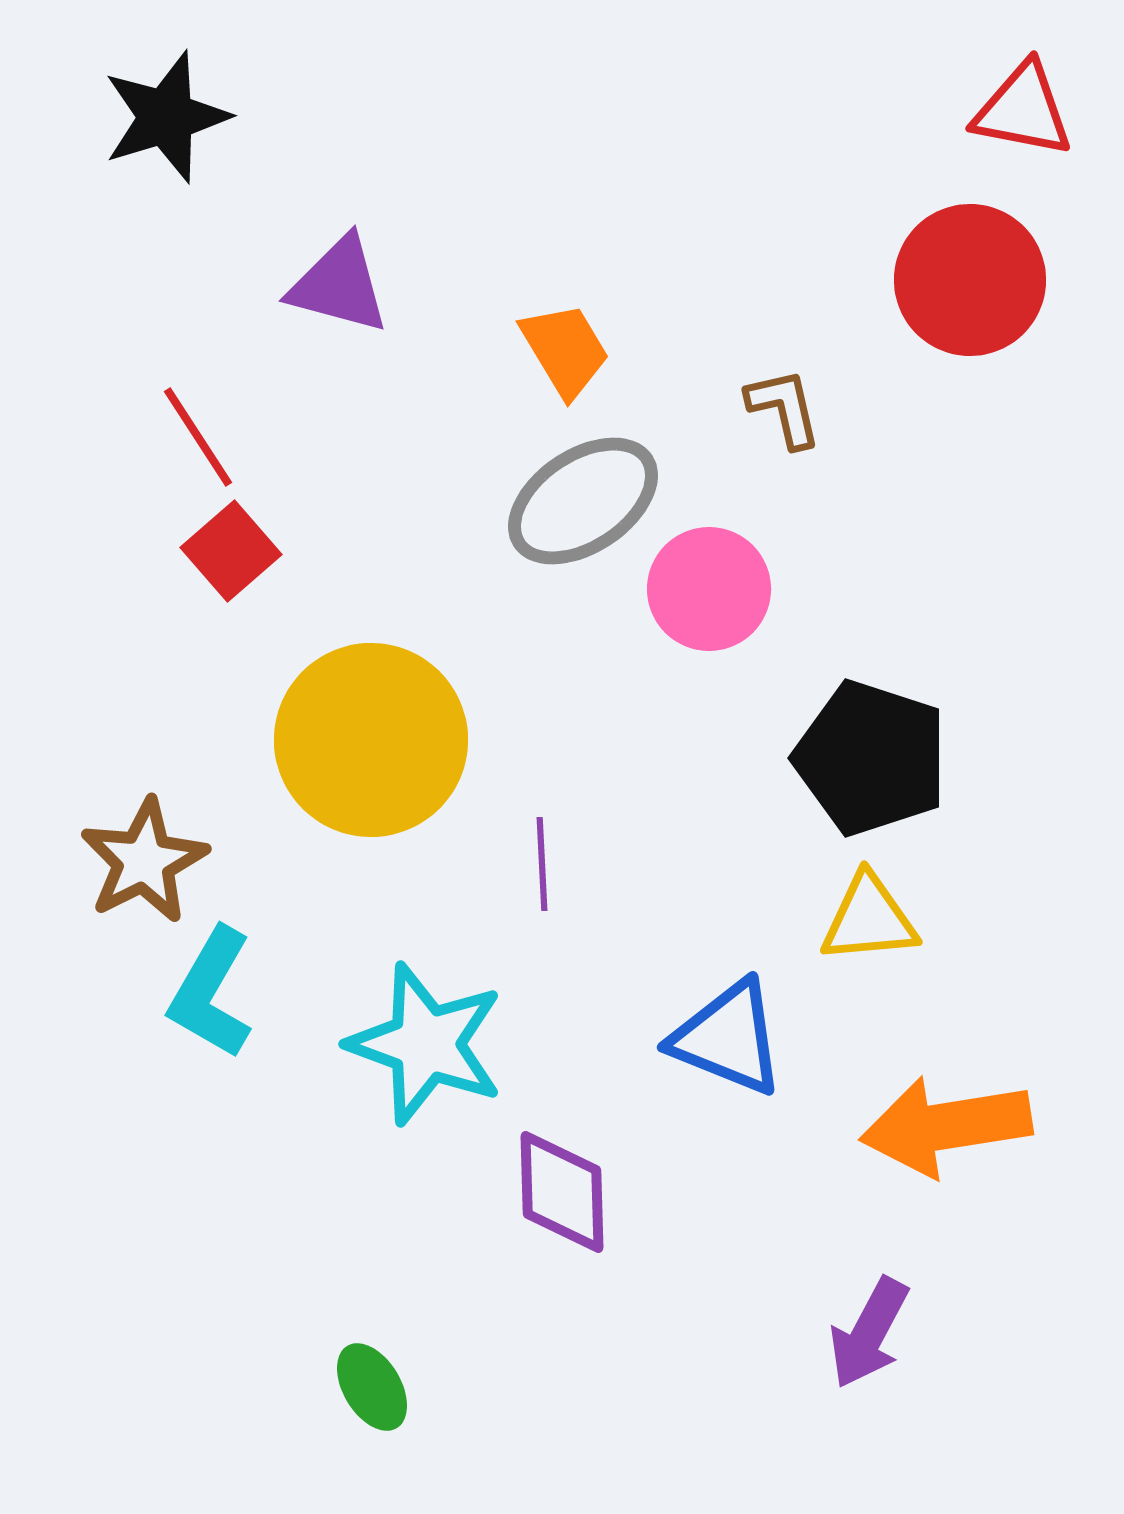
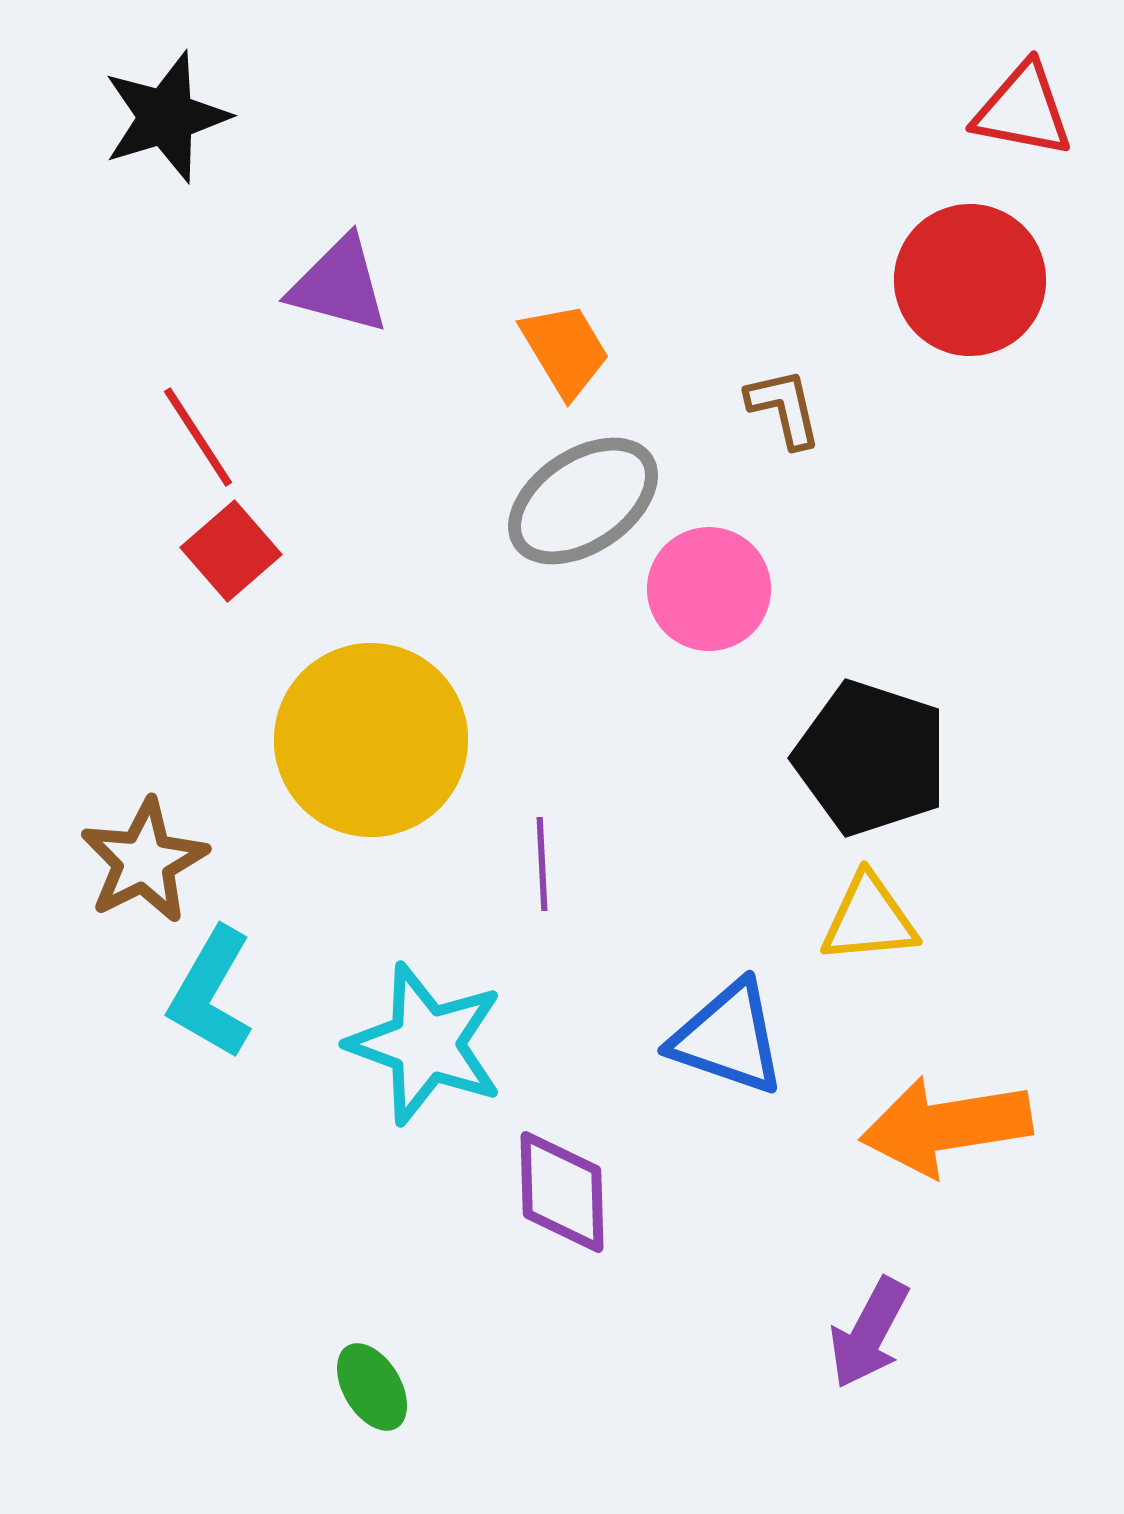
blue triangle: rotated 3 degrees counterclockwise
